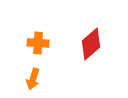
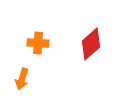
orange arrow: moved 11 px left
